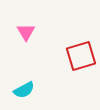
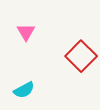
red square: rotated 28 degrees counterclockwise
